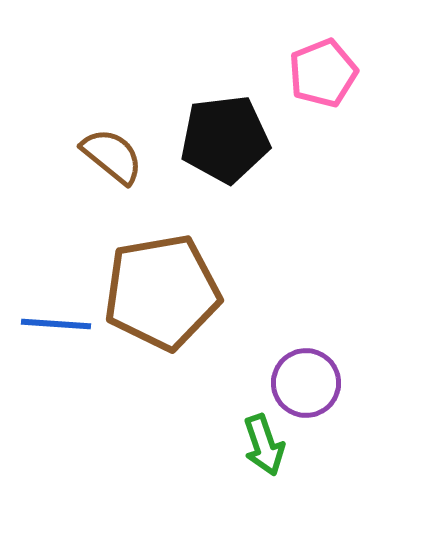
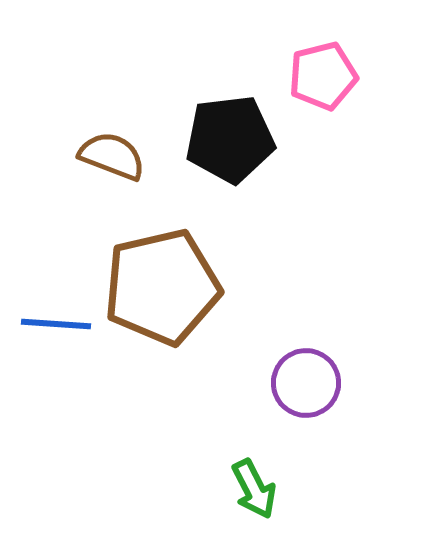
pink pentagon: moved 3 px down; rotated 8 degrees clockwise
black pentagon: moved 5 px right
brown semicircle: rotated 18 degrees counterclockwise
brown pentagon: moved 5 px up; rotated 3 degrees counterclockwise
green arrow: moved 10 px left, 44 px down; rotated 8 degrees counterclockwise
